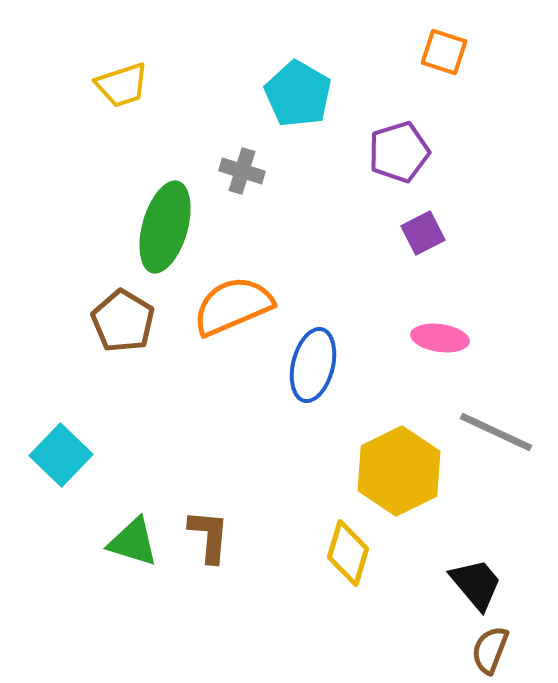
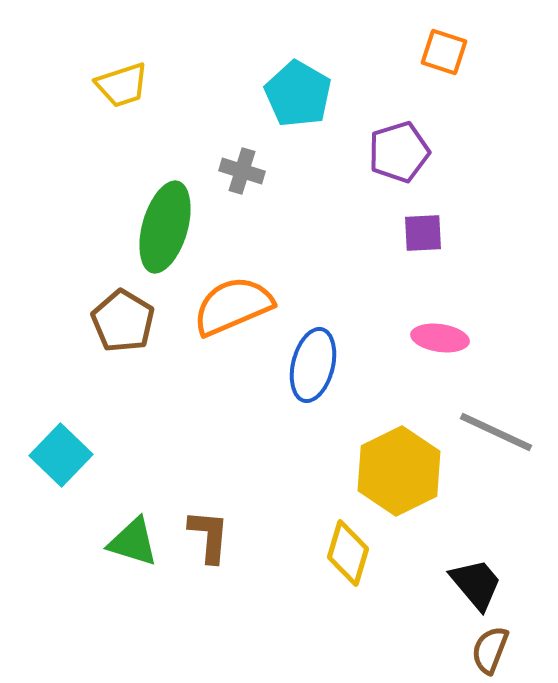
purple square: rotated 24 degrees clockwise
